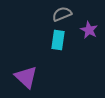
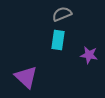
purple star: moved 25 px down; rotated 18 degrees counterclockwise
